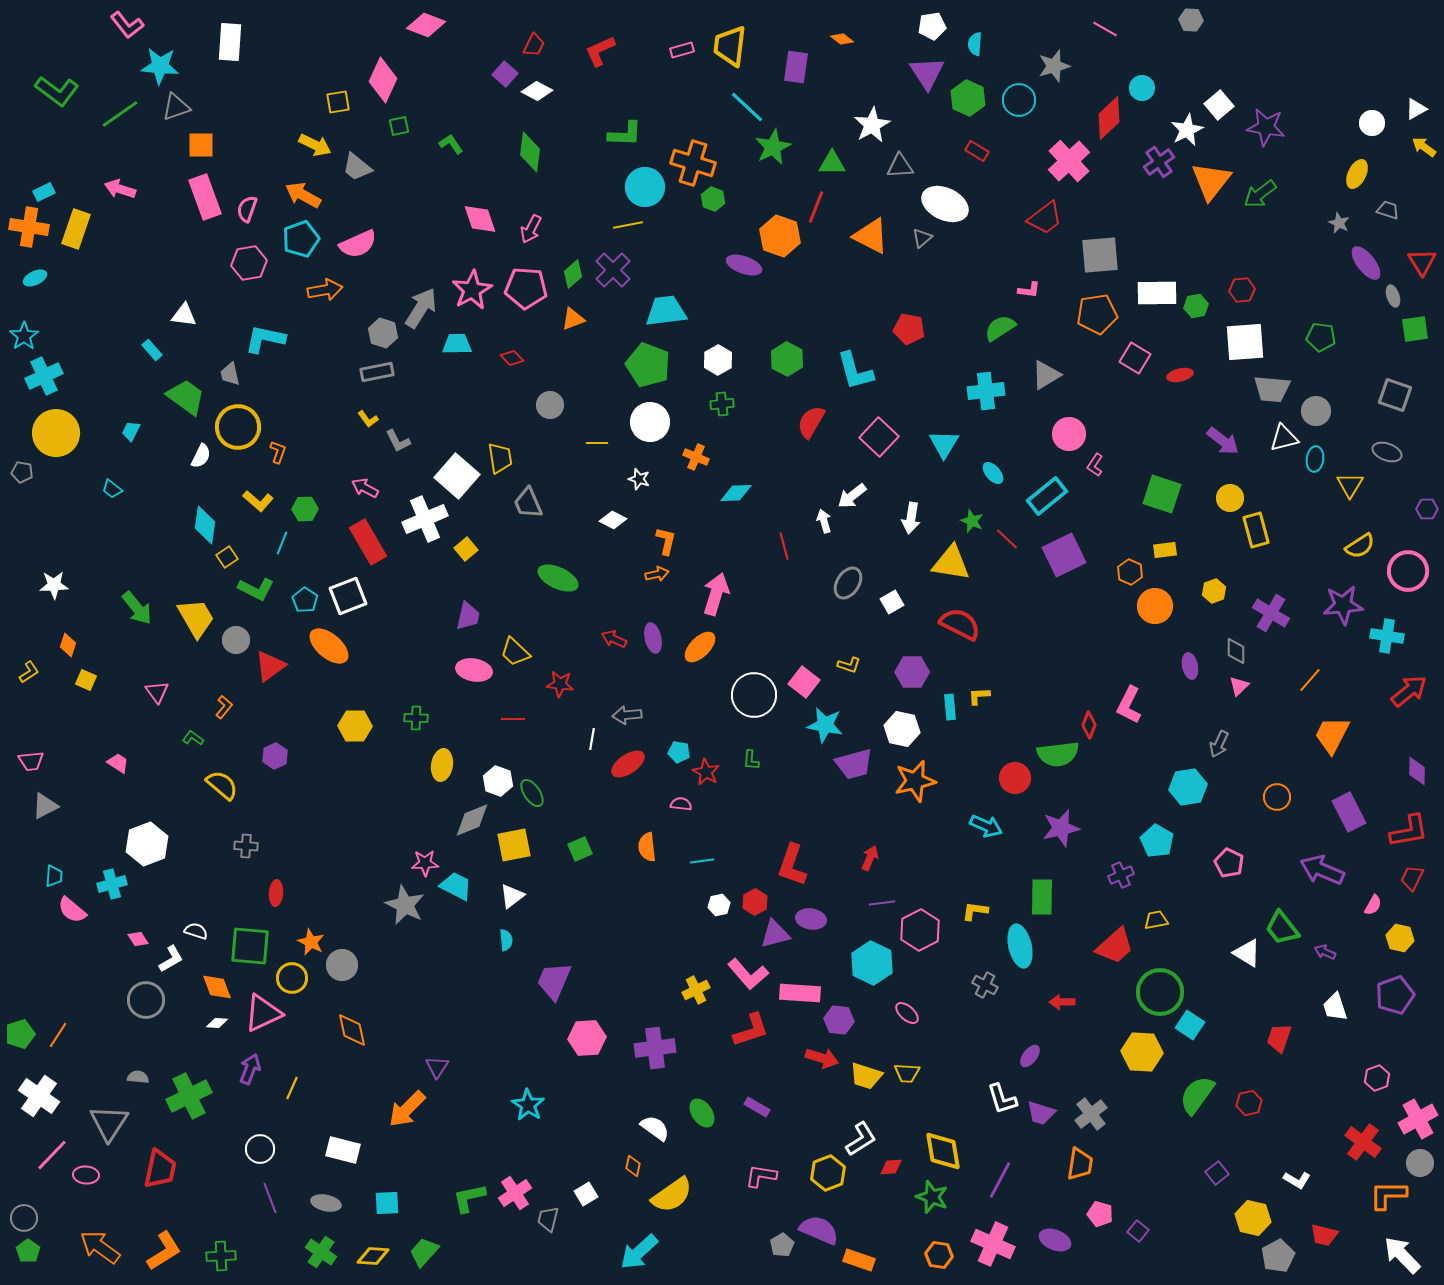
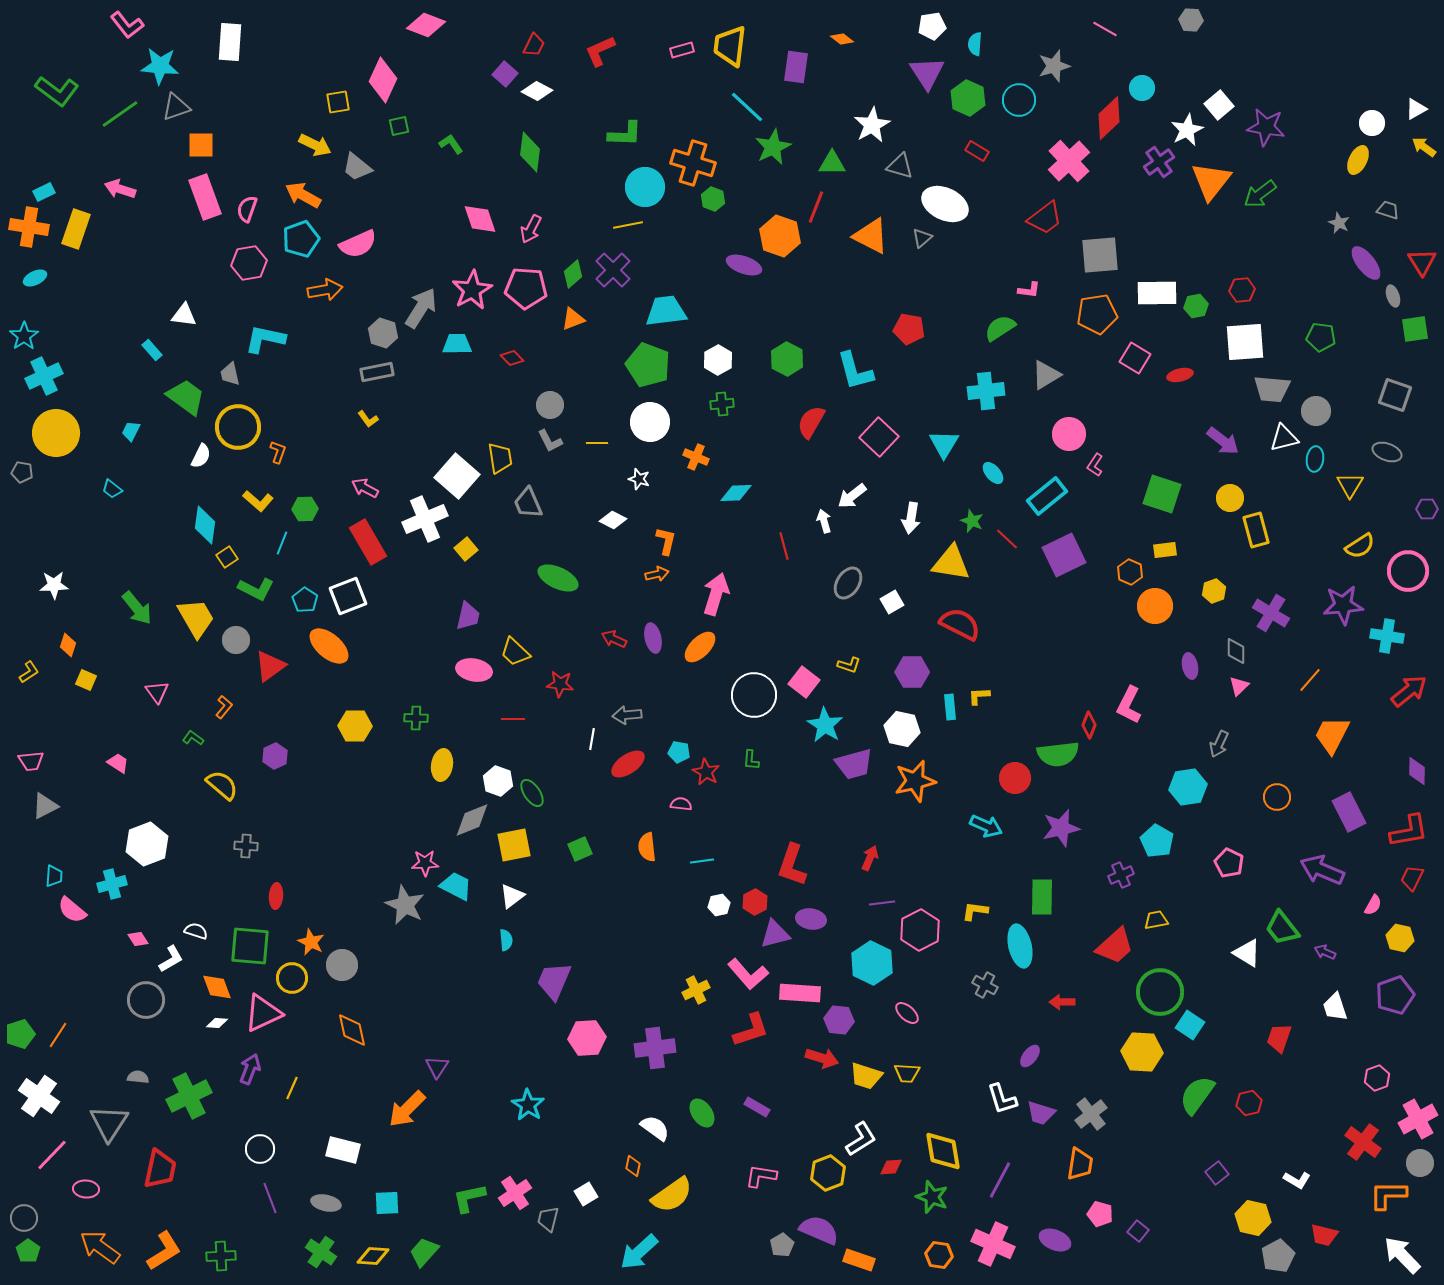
gray triangle at (900, 166): rotated 20 degrees clockwise
yellow ellipse at (1357, 174): moved 1 px right, 14 px up
gray L-shape at (398, 441): moved 152 px right
cyan star at (825, 725): rotated 21 degrees clockwise
red ellipse at (276, 893): moved 3 px down
pink ellipse at (86, 1175): moved 14 px down
